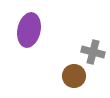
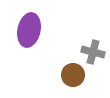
brown circle: moved 1 px left, 1 px up
